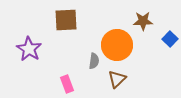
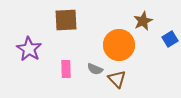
brown star: rotated 24 degrees counterclockwise
blue square: rotated 14 degrees clockwise
orange circle: moved 2 px right
gray semicircle: moved 1 px right, 8 px down; rotated 105 degrees clockwise
brown triangle: rotated 30 degrees counterclockwise
pink rectangle: moved 1 px left, 15 px up; rotated 18 degrees clockwise
